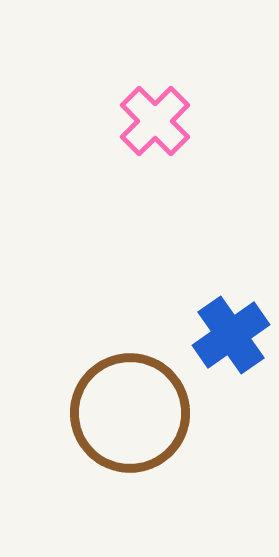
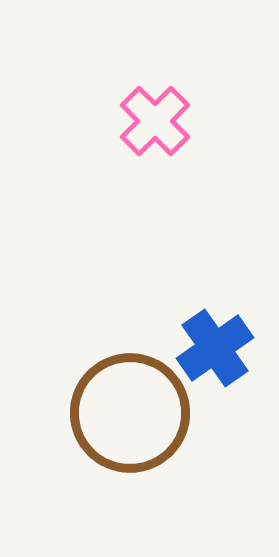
blue cross: moved 16 px left, 13 px down
